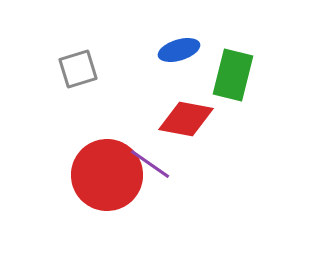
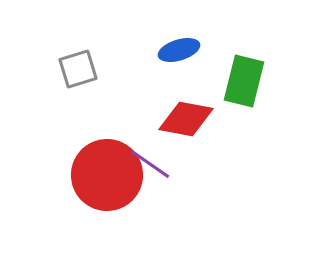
green rectangle: moved 11 px right, 6 px down
